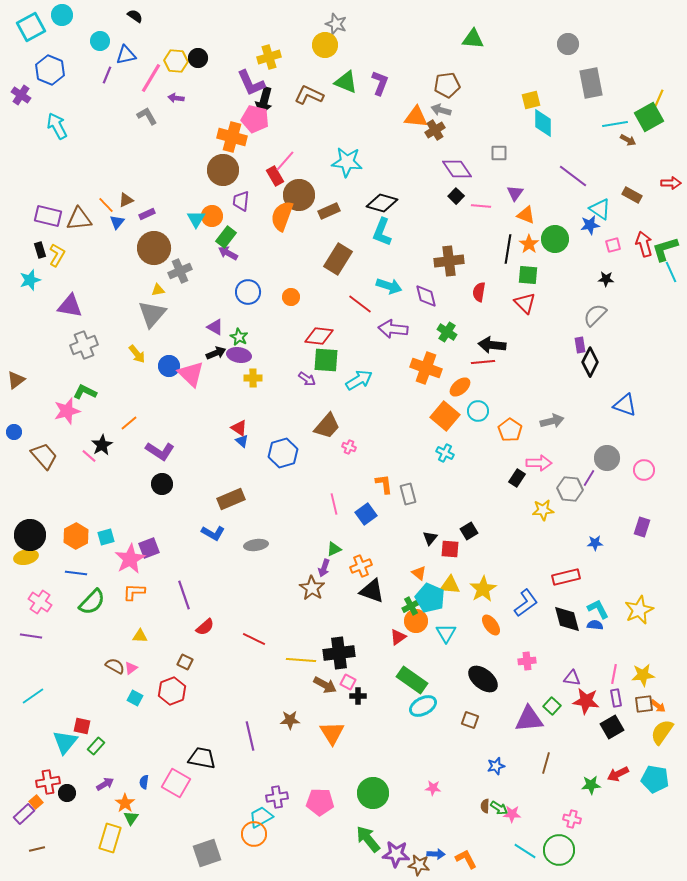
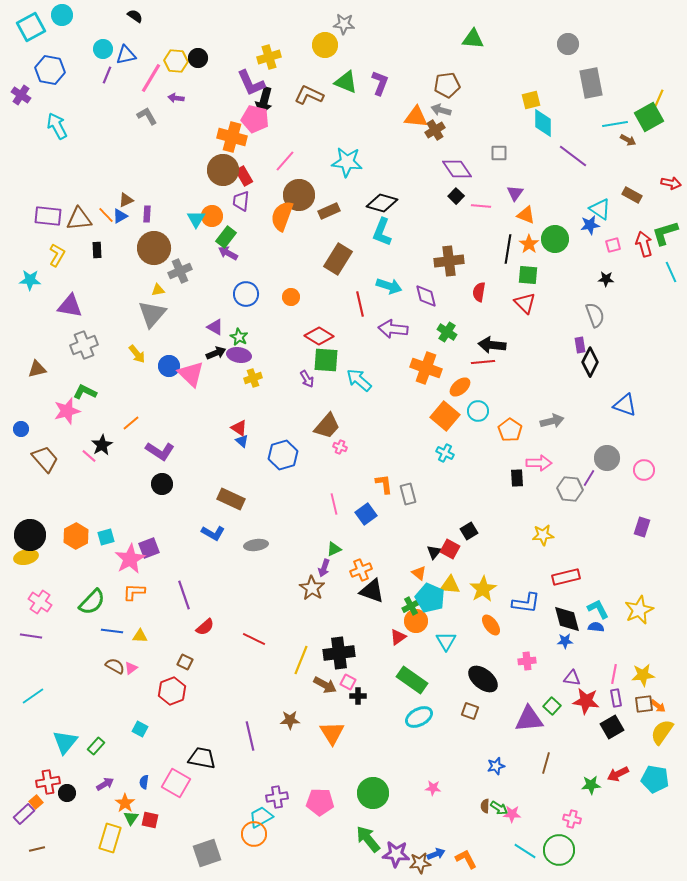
gray star at (336, 24): moved 8 px right; rotated 15 degrees counterclockwise
cyan circle at (100, 41): moved 3 px right, 8 px down
blue hexagon at (50, 70): rotated 12 degrees counterclockwise
red rectangle at (275, 176): moved 31 px left
purple line at (573, 176): moved 20 px up
red arrow at (671, 183): rotated 12 degrees clockwise
orange line at (106, 205): moved 10 px down
purple rectangle at (147, 214): rotated 63 degrees counterclockwise
purple rectangle at (48, 216): rotated 8 degrees counterclockwise
blue triangle at (117, 222): moved 3 px right, 6 px up; rotated 21 degrees clockwise
green L-shape at (665, 249): moved 16 px up
black rectangle at (40, 250): moved 57 px right; rotated 14 degrees clockwise
cyan star at (30, 280): rotated 20 degrees clockwise
blue circle at (248, 292): moved 2 px left, 2 px down
red line at (360, 304): rotated 40 degrees clockwise
gray semicircle at (595, 315): rotated 115 degrees clockwise
red diamond at (319, 336): rotated 24 degrees clockwise
yellow cross at (253, 378): rotated 18 degrees counterclockwise
purple arrow at (307, 379): rotated 24 degrees clockwise
brown triangle at (16, 380): moved 21 px right, 11 px up; rotated 24 degrees clockwise
cyan arrow at (359, 380): rotated 108 degrees counterclockwise
orange line at (129, 423): moved 2 px right
blue circle at (14, 432): moved 7 px right, 3 px up
pink cross at (349, 447): moved 9 px left
blue hexagon at (283, 453): moved 2 px down
brown trapezoid at (44, 456): moved 1 px right, 3 px down
black rectangle at (517, 478): rotated 36 degrees counterclockwise
brown rectangle at (231, 499): rotated 48 degrees clockwise
yellow star at (543, 510): moved 25 px down
black triangle at (430, 538): moved 4 px right, 14 px down
blue star at (595, 543): moved 30 px left, 98 px down
red square at (450, 549): rotated 24 degrees clockwise
orange cross at (361, 566): moved 4 px down
blue line at (76, 573): moved 36 px right, 58 px down
blue L-shape at (526, 603): rotated 44 degrees clockwise
blue semicircle at (595, 625): moved 1 px right, 2 px down
cyan triangle at (446, 633): moved 8 px down
yellow line at (301, 660): rotated 72 degrees counterclockwise
cyan square at (135, 698): moved 5 px right, 31 px down
cyan ellipse at (423, 706): moved 4 px left, 11 px down
brown square at (470, 720): moved 9 px up
red square at (82, 726): moved 68 px right, 94 px down
blue arrow at (436, 854): rotated 24 degrees counterclockwise
brown star at (419, 865): moved 1 px right, 2 px up; rotated 15 degrees counterclockwise
